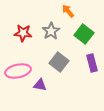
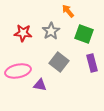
green square: rotated 18 degrees counterclockwise
